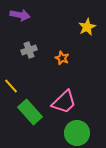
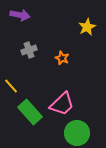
pink trapezoid: moved 2 px left, 2 px down
